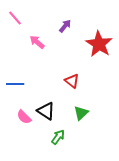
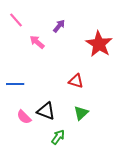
pink line: moved 1 px right, 2 px down
purple arrow: moved 6 px left
red triangle: moved 4 px right; rotated 21 degrees counterclockwise
black triangle: rotated 12 degrees counterclockwise
